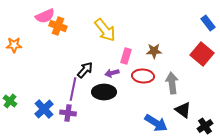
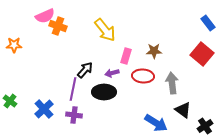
purple cross: moved 6 px right, 2 px down
